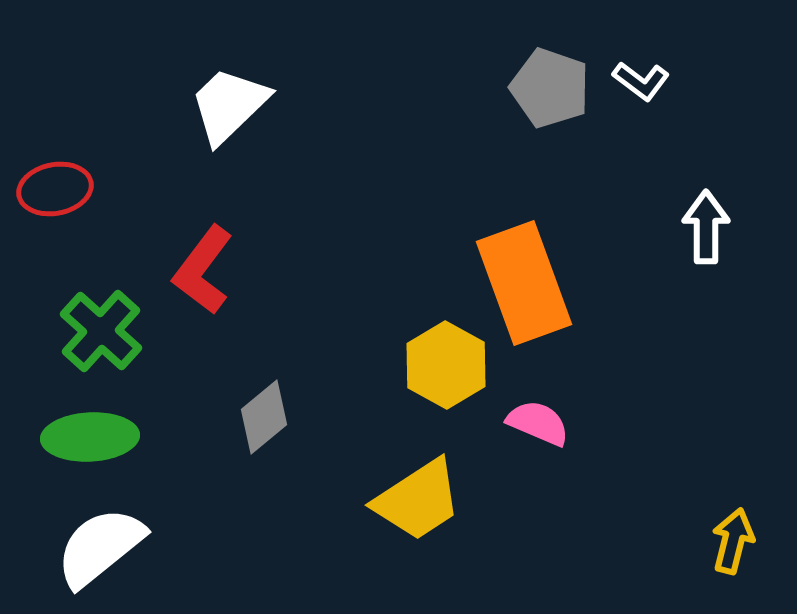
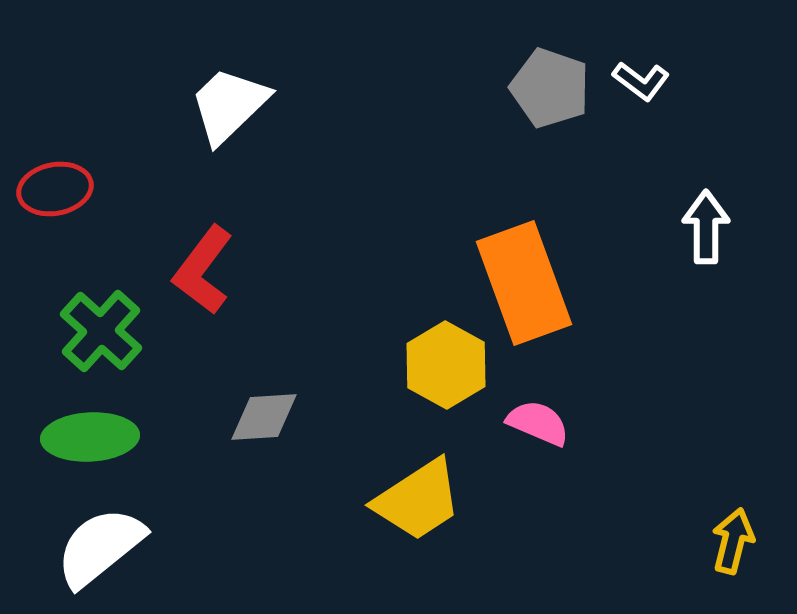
gray diamond: rotated 36 degrees clockwise
